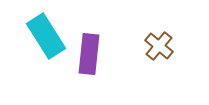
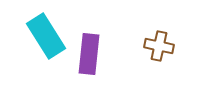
brown cross: rotated 28 degrees counterclockwise
